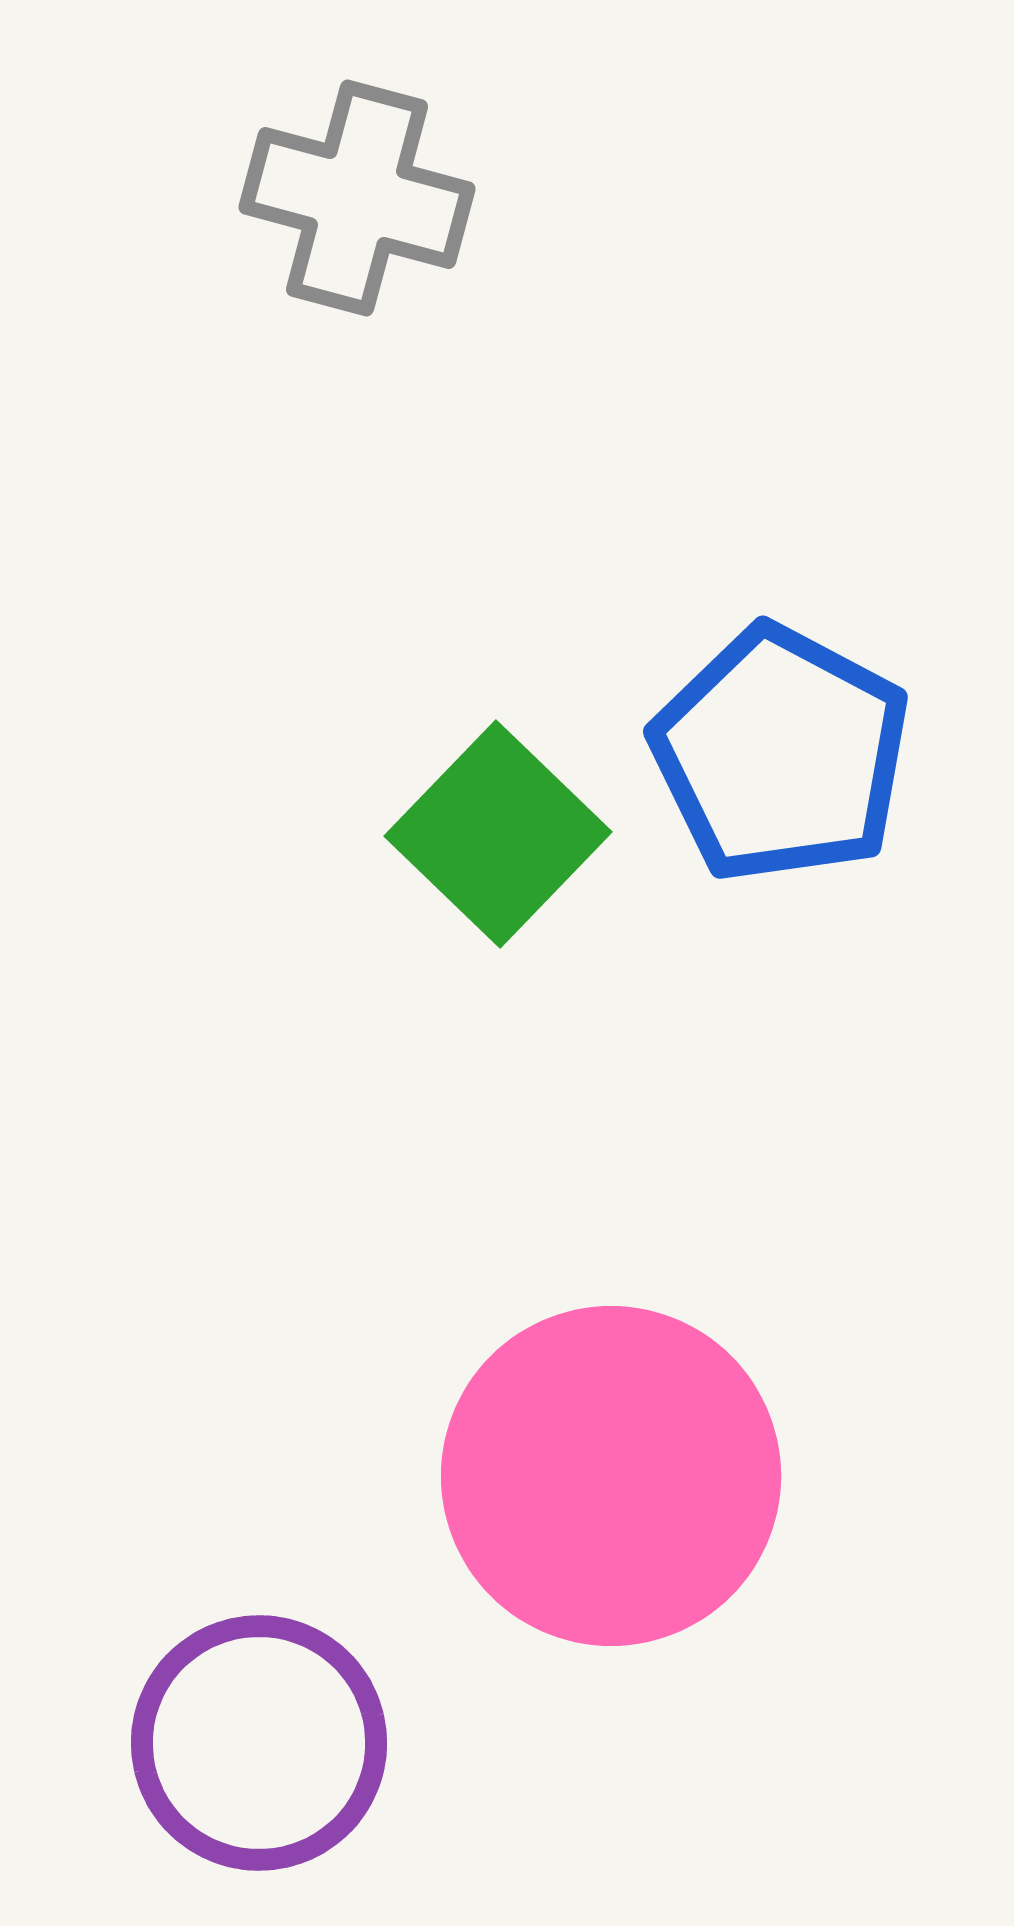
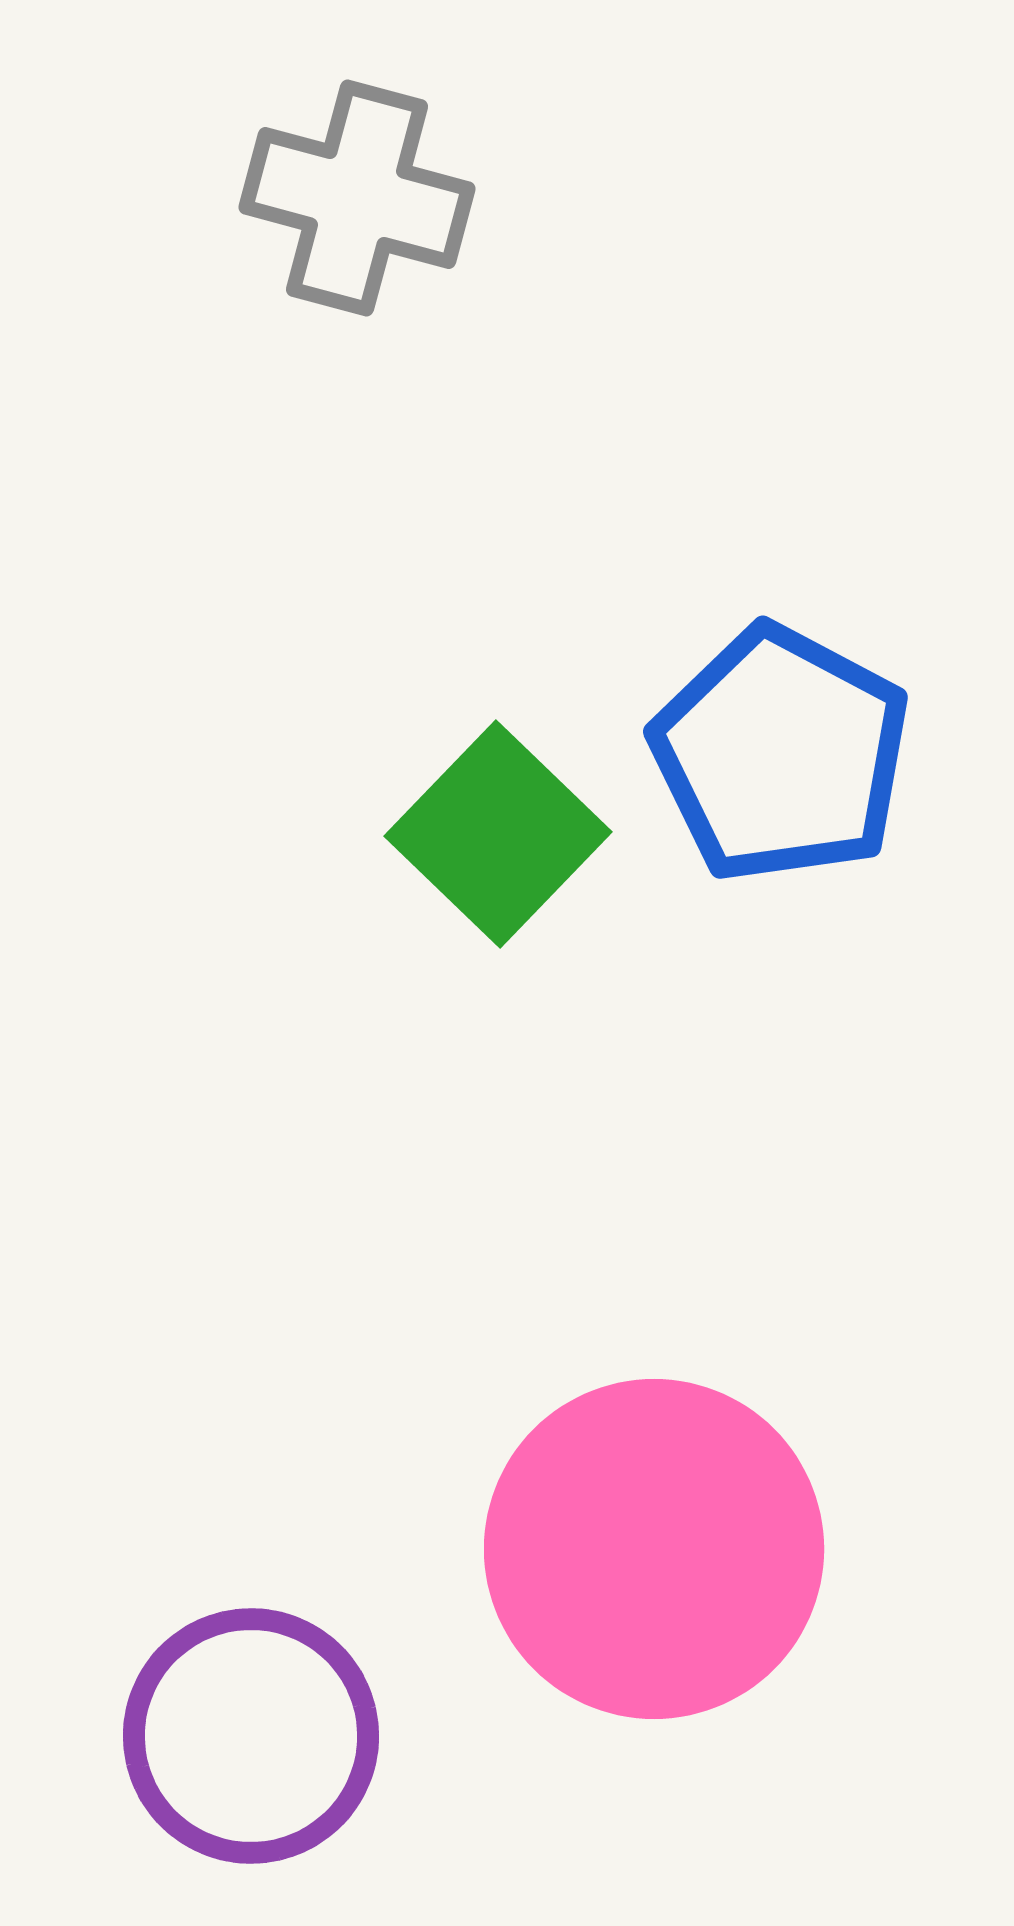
pink circle: moved 43 px right, 73 px down
purple circle: moved 8 px left, 7 px up
